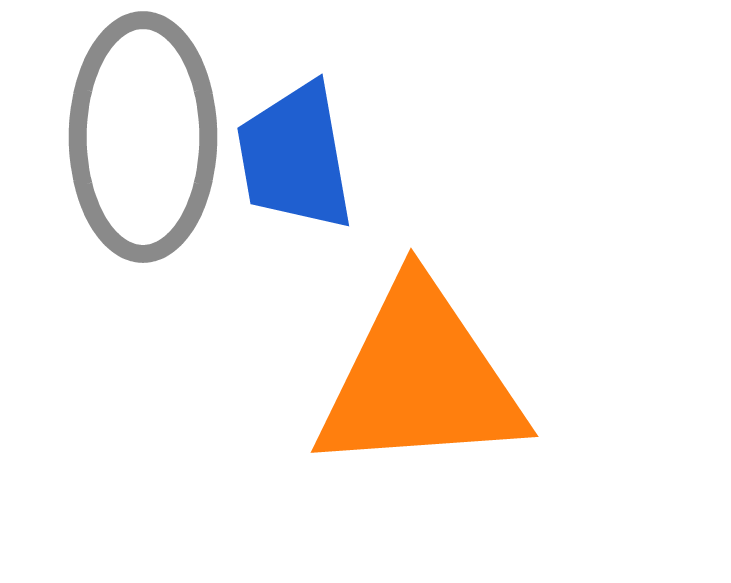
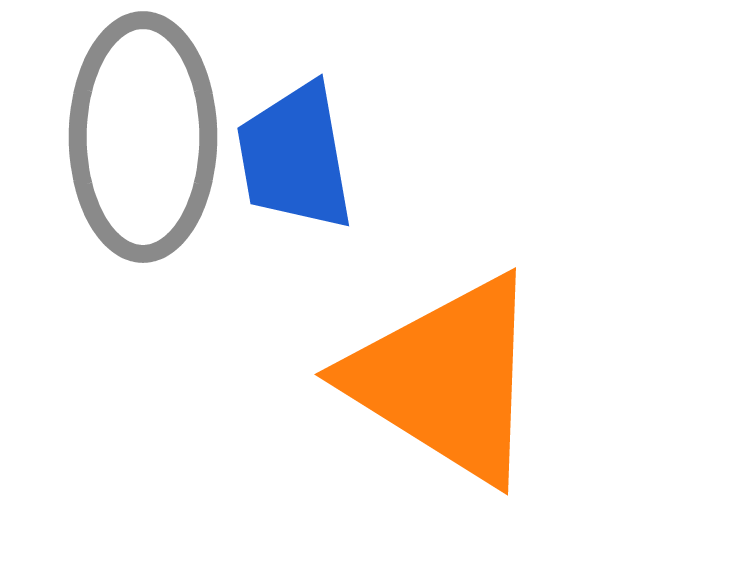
orange triangle: moved 26 px right; rotated 36 degrees clockwise
